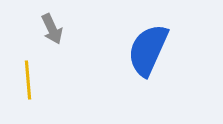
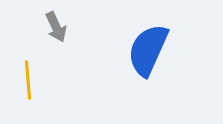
gray arrow: moved 4 px right, 2 px up
